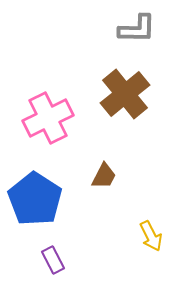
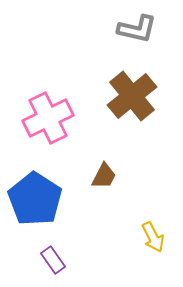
gray L-shape: rotated 12 degrees clockwise
brown cross: moved 7 px right, 2 px down
yellow arrow: moved 2 px right, 1 px down
purple rectangle: rotated 8 degrees counterclockwise
